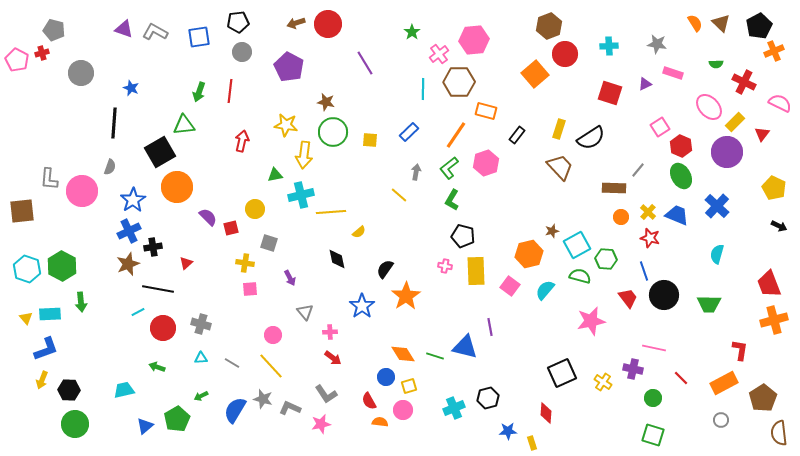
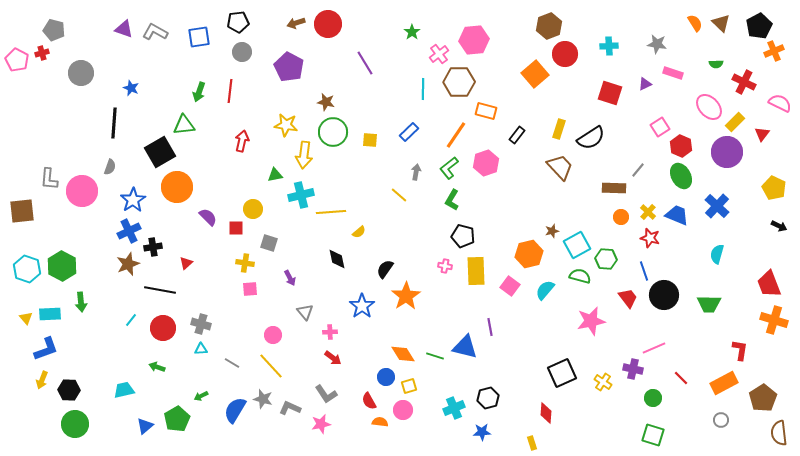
yellow circle at (255, 209): moved 2 px left
red square at (231, 228): moved 5 px right; rotated 14 degrees clockwise
black line at (158, 289): moved 2 px right, 1 px down
cyan line at (138, 312): moved 7 px left, 8 px down; rotated 24 degrees counterclockwise
orange cross at (774, 320): rotated 32 degrees clockwise
pink line at (654, 348): rotated 35 degrees counterclockwise
cyan triangle at (201, 358): moved 9 px up
blue star at (508, 431): moved 26 px left, 1 px down
